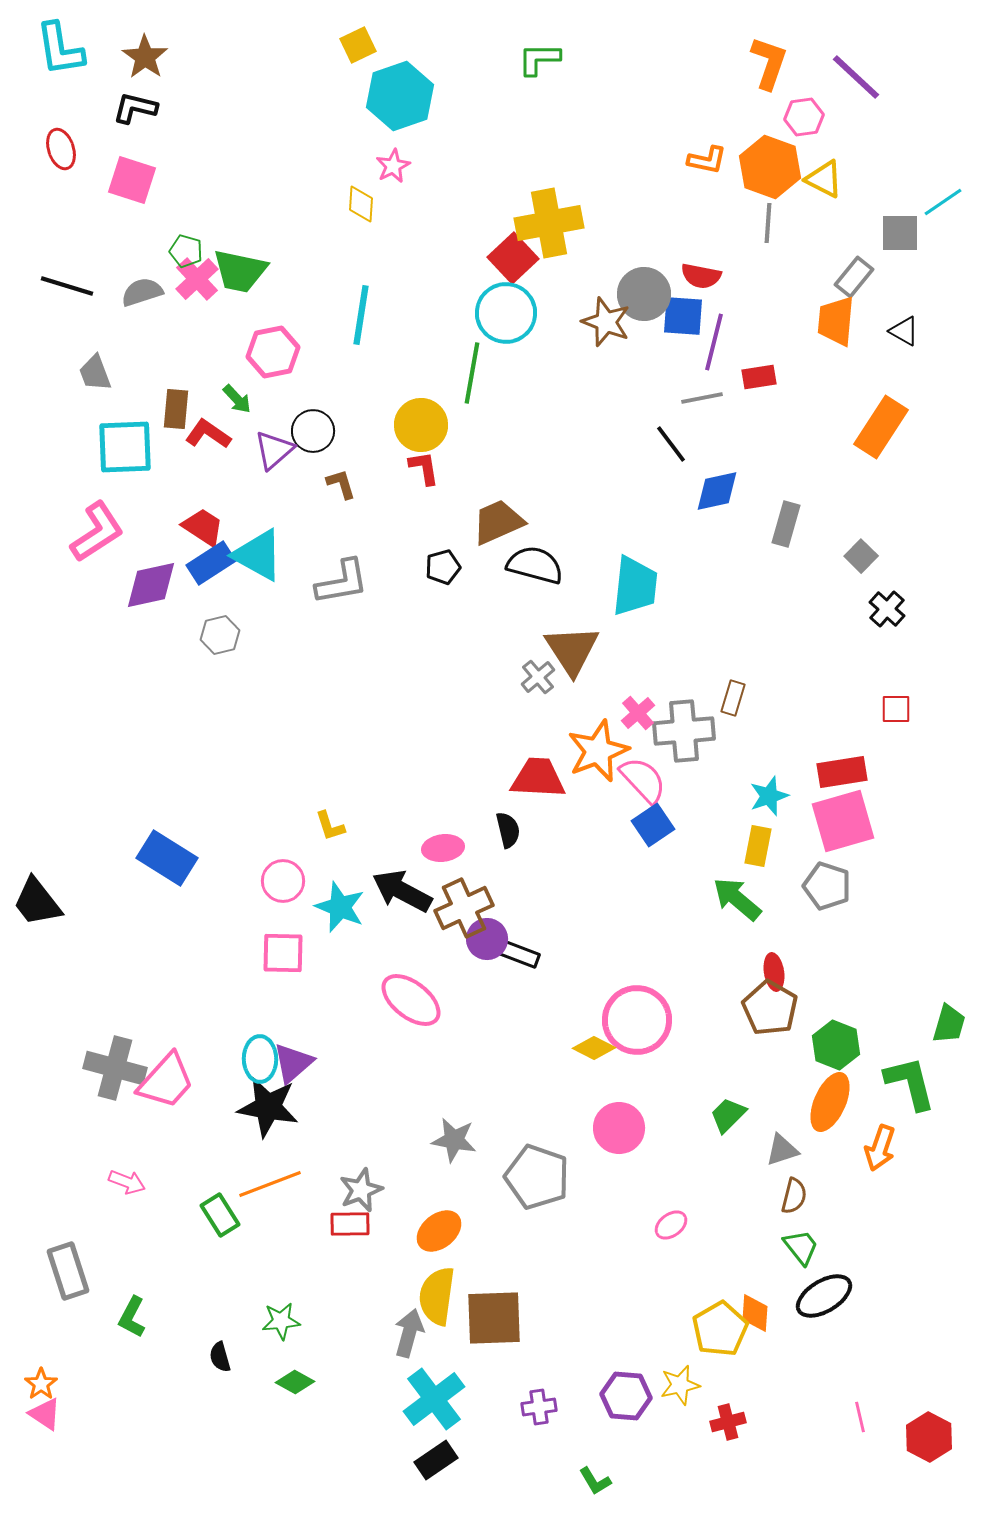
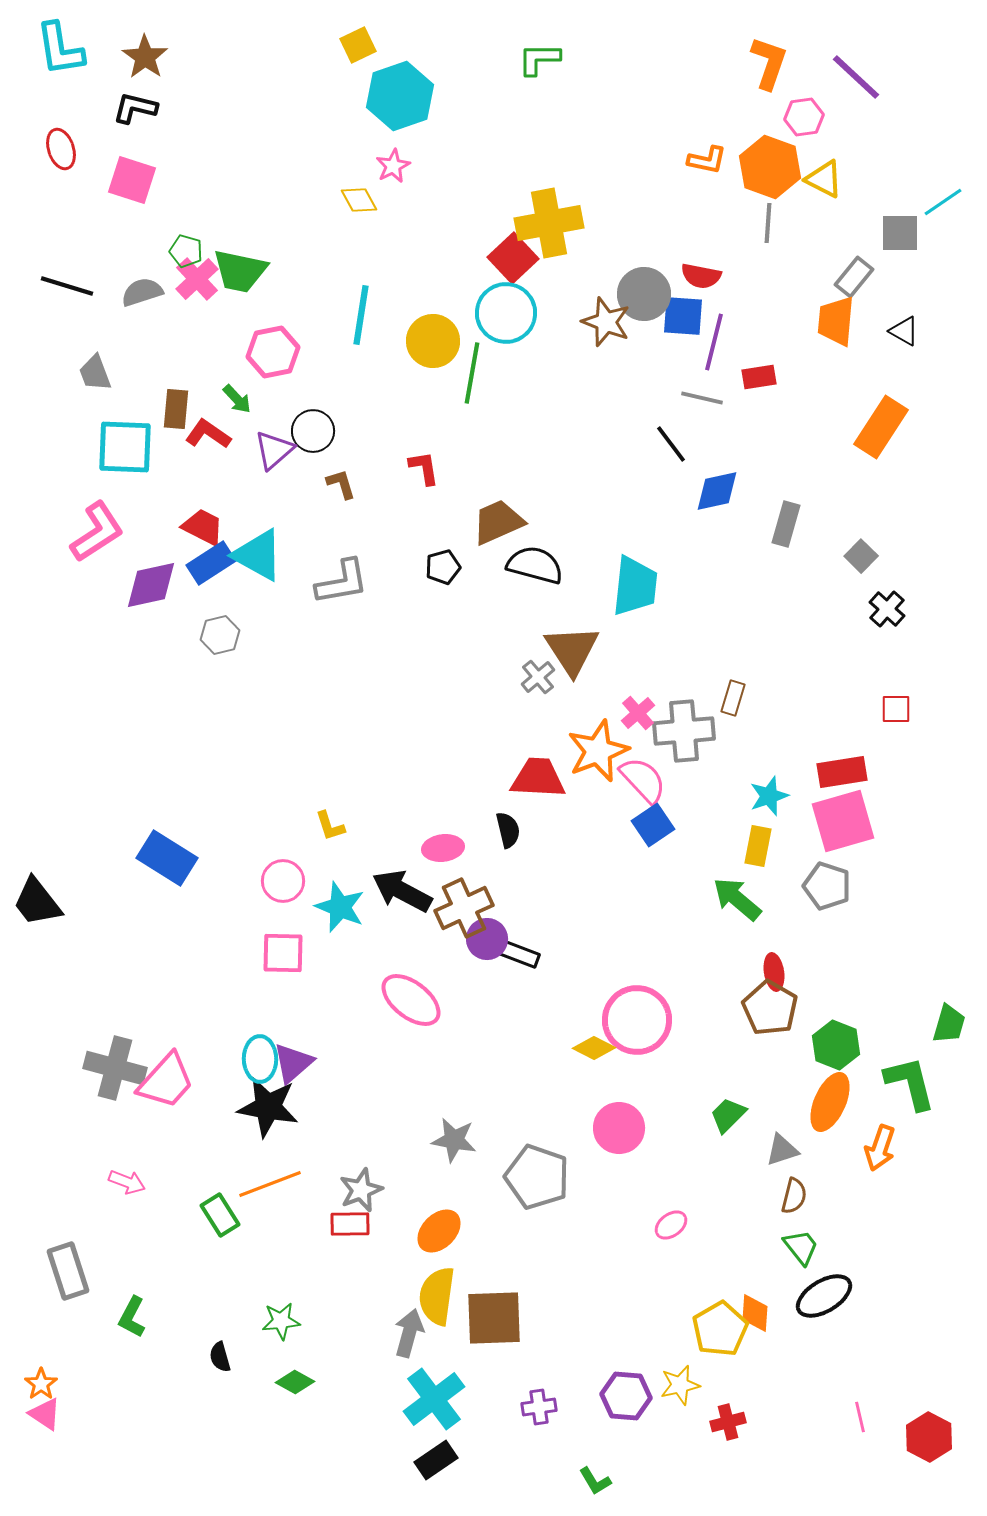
yellow diamond at (361, 204): moved 2 px left, 4 px up; rotated 33 degrees counterclockwise
gray line at (702, 398): rotated 24 degrees clockwise
yellow circle at (421, 425): moved 12 px right, 84 px up
cyan square at (125, 447): rotated 4 degrees clockwise
red trapezoid at (203, 527): rotated 6 degrees counterclockwise
orange ellipse at (439, 1231): rotated 6 degrees counterclockwise
